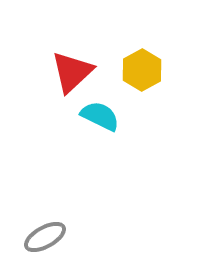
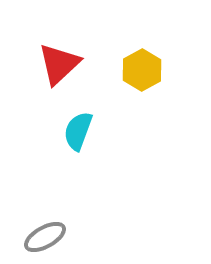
red triangle: moved 13 px left, 8 px up
cyan semicircle: moved 22 px left, 15 px down; rotated 96 degrees counterclockwise
